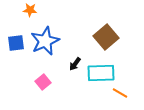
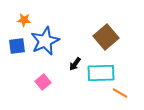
orange star: moved 6 px left, 10 px down
blue square: moved 1 px right, 3 px down
